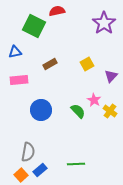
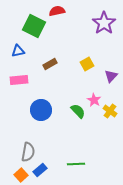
blue triangle: moved 3 px right, 1 px up
